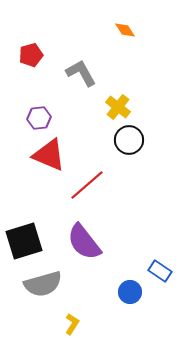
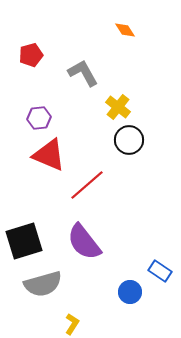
gray L-shape: moved 2 px right
